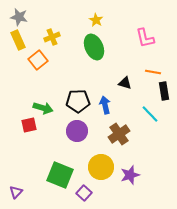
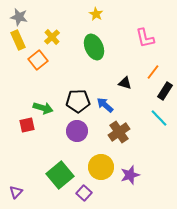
yellow star: moved 6 px up
yellow cross: rotated 21 degrees counterclockwise
orange line: rotated 63 degrees counterclockwise
black rectangle: moved 1 px right; rotated 42 degrees clockwise
blue arrow: rotated 36 degrees counterclockwise
cyan line: moved 9 px right, 4 px down
red square: moved 2 px left
brown cross: moved 2 px up
green square: rotated 28 degrees clockwise
